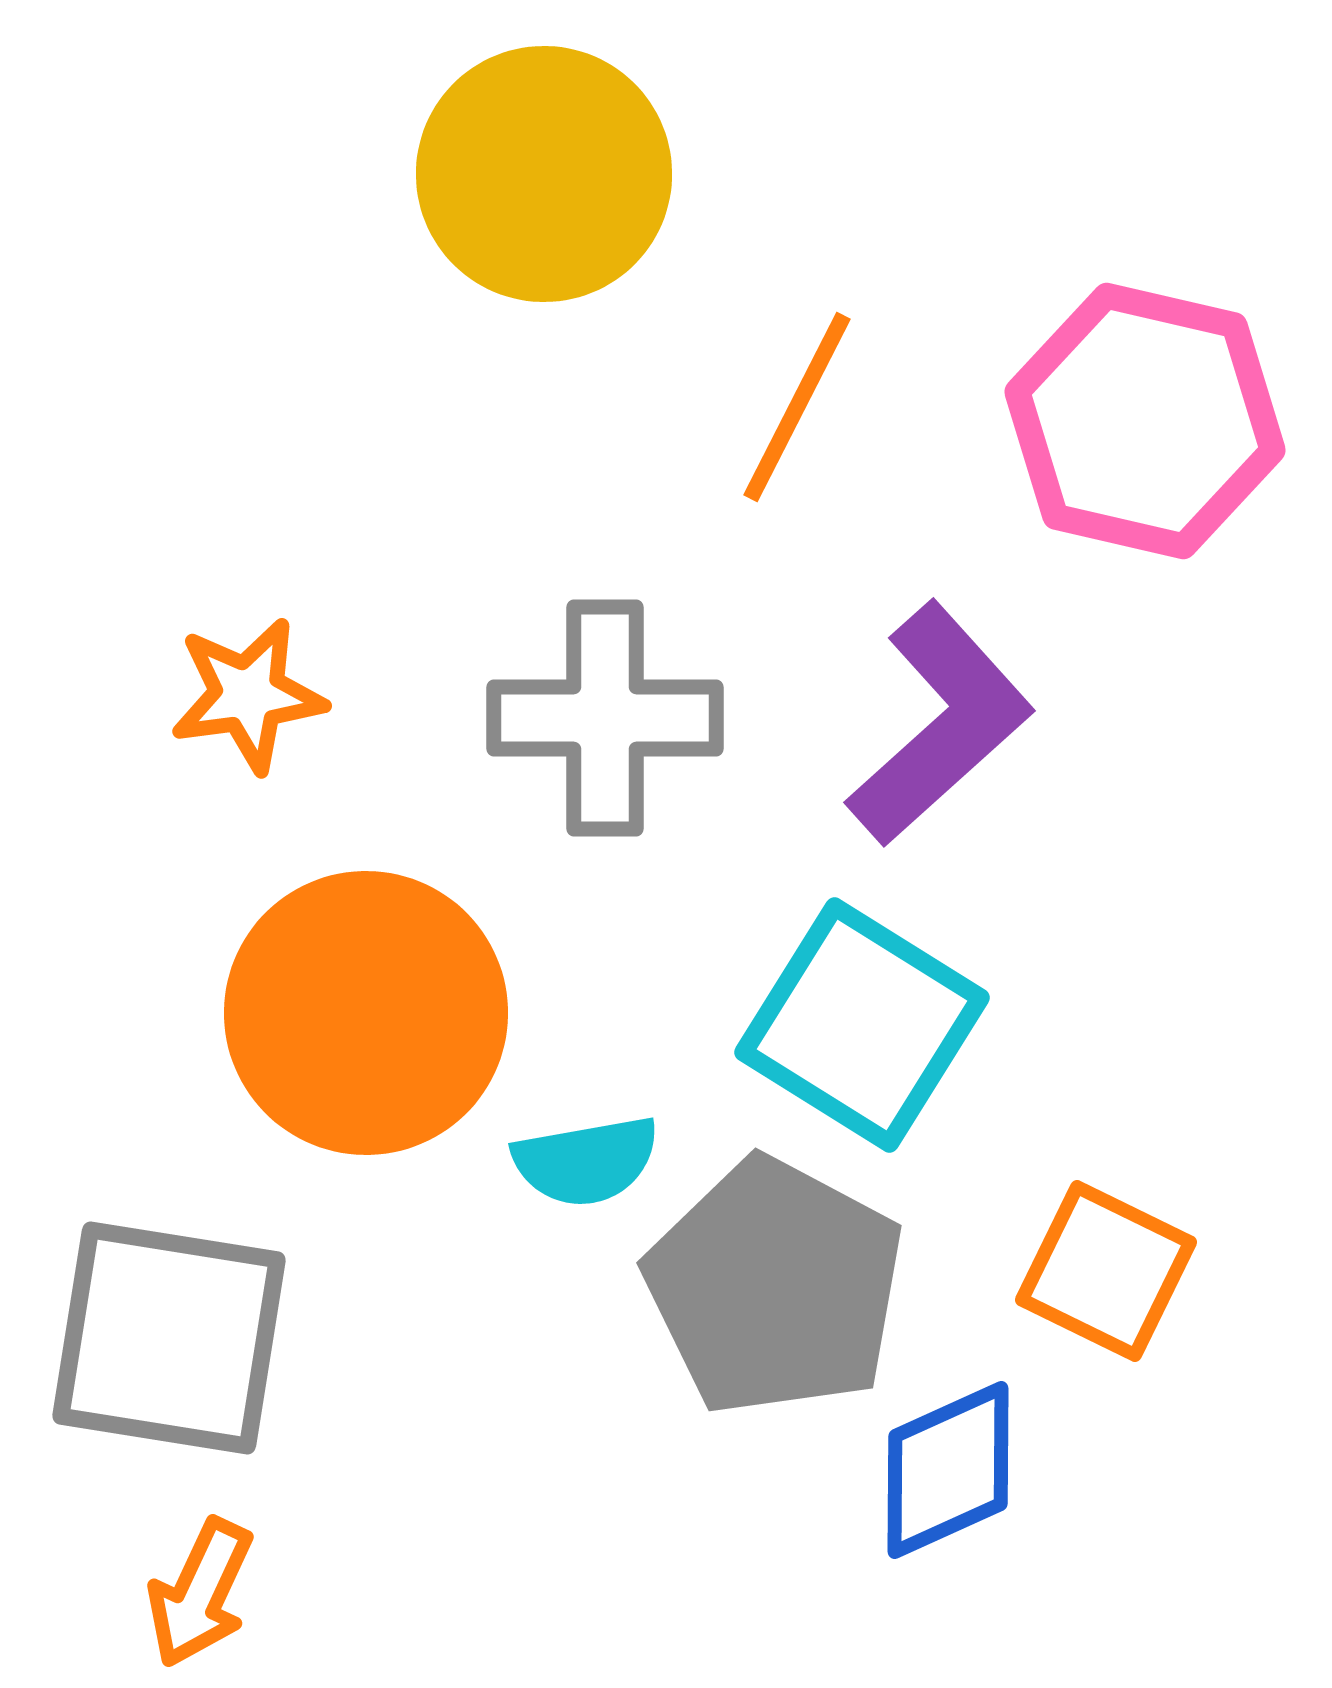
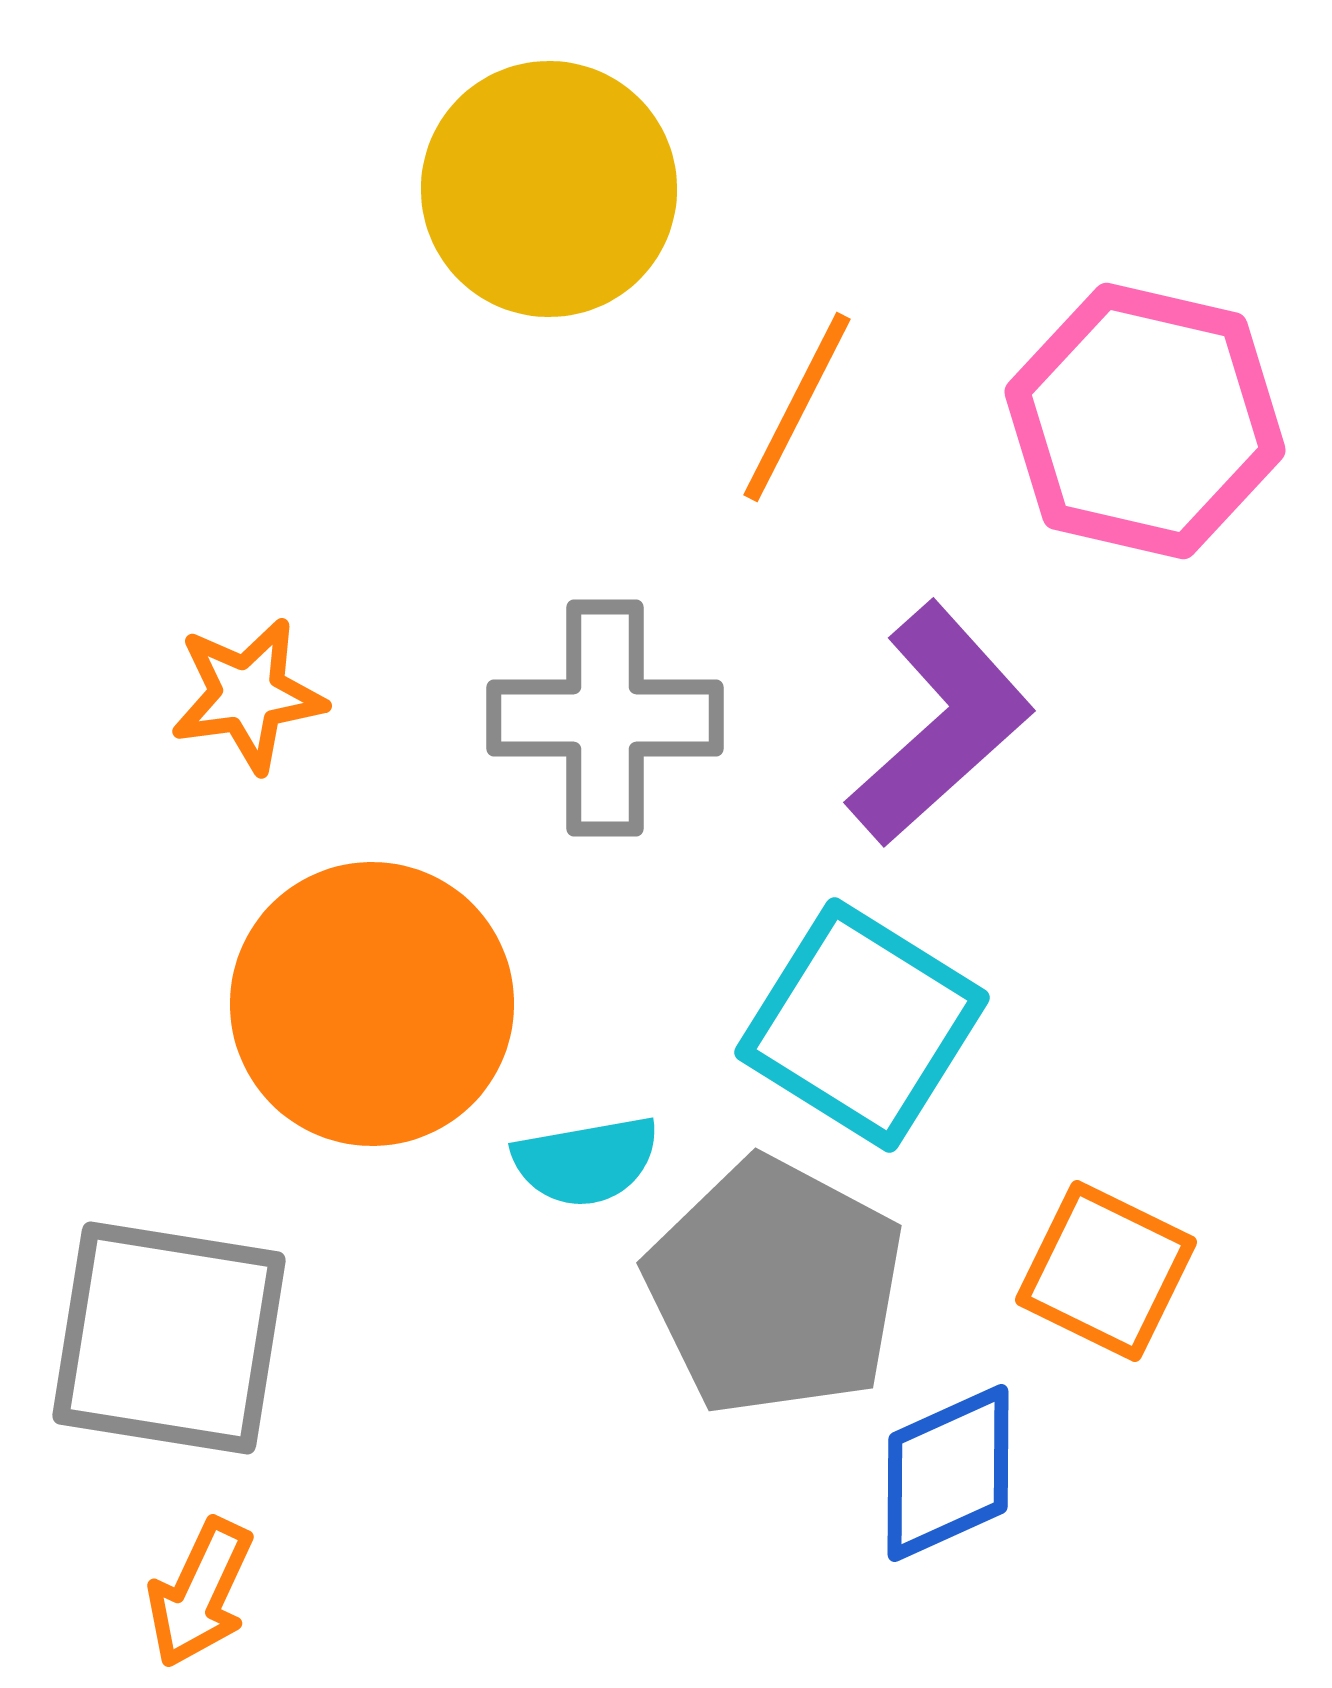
yellow circle: moved 5 px right, 15 px down
orange circle: moved 6 px right, 9 px up
blue diamond: moved 3 px down
